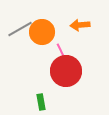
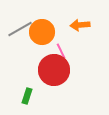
red circle: moved 12 px left, 1 px up
green rectangle: moved 14 px left, 6 px up; rotated 28 degrees clockwise
